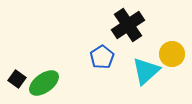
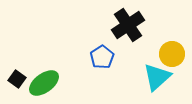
cyan triangle: moved 11 px right, 6 px down
